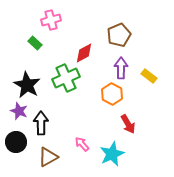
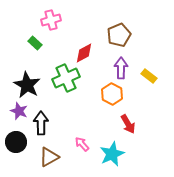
brown triangle: moved 1 px right
